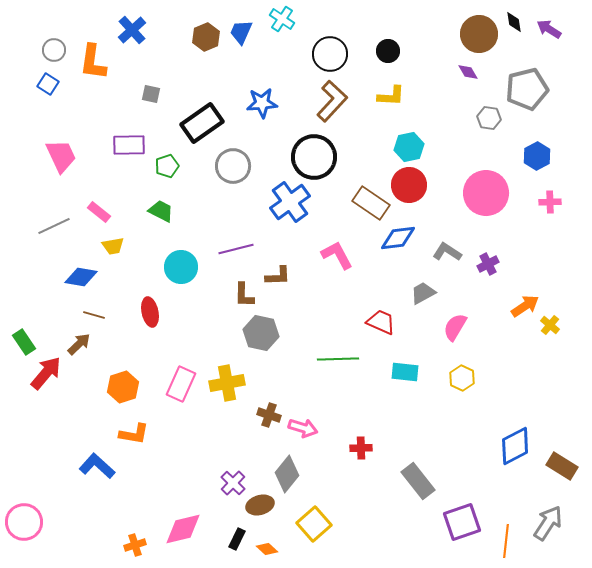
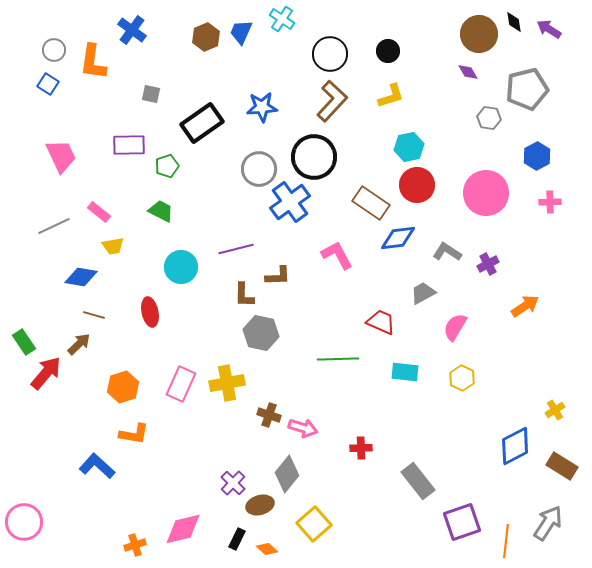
blue cross at (132, 30): rotated 12 degrees counterclockwise
yellow L-shape at (391, 96): rotated 20 degrees counterclockwise
blue star at (262, 103): moved 4 px down
gray circle at (233, 166): moved 26 px right, 3 px down
red circle at (409, 185): moved 8 px right
yellow cross at (550, 325): moved 5 px right, 85 px down; rotated 18 degrees clockwise
